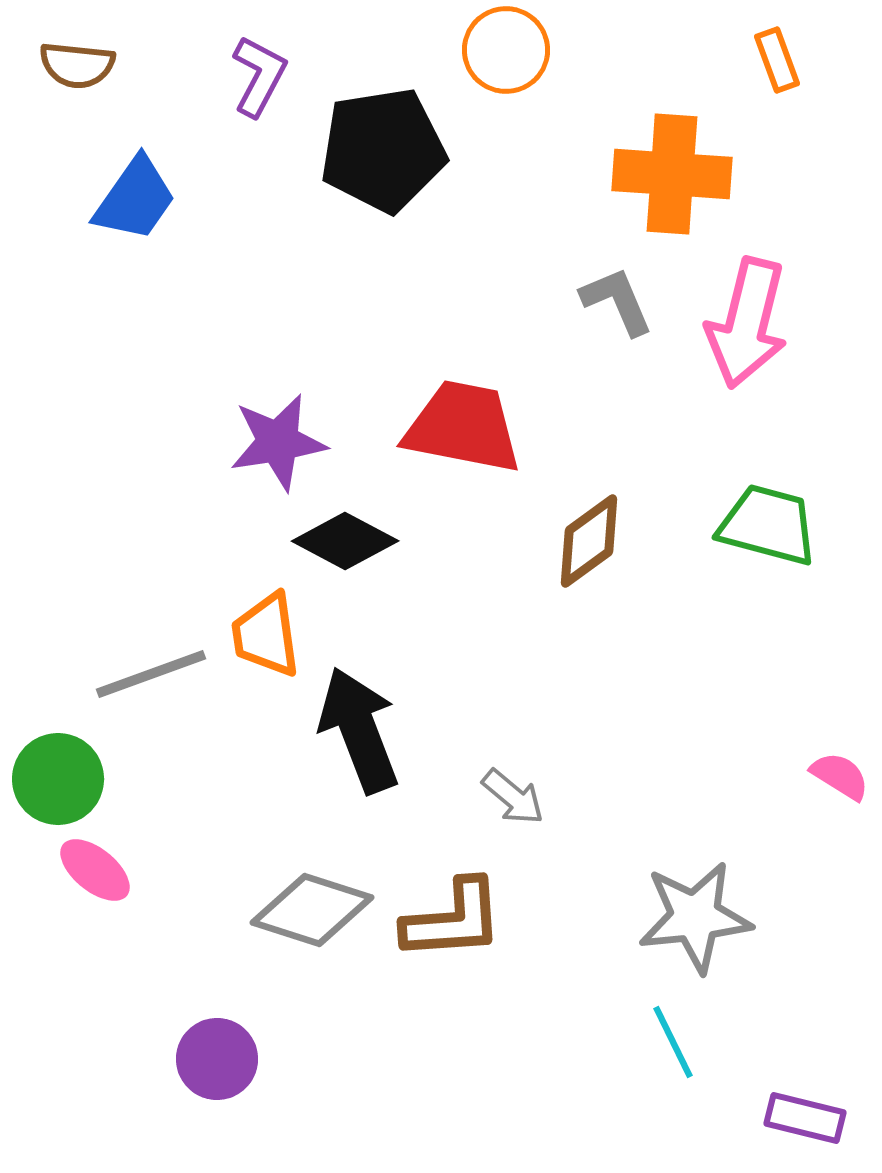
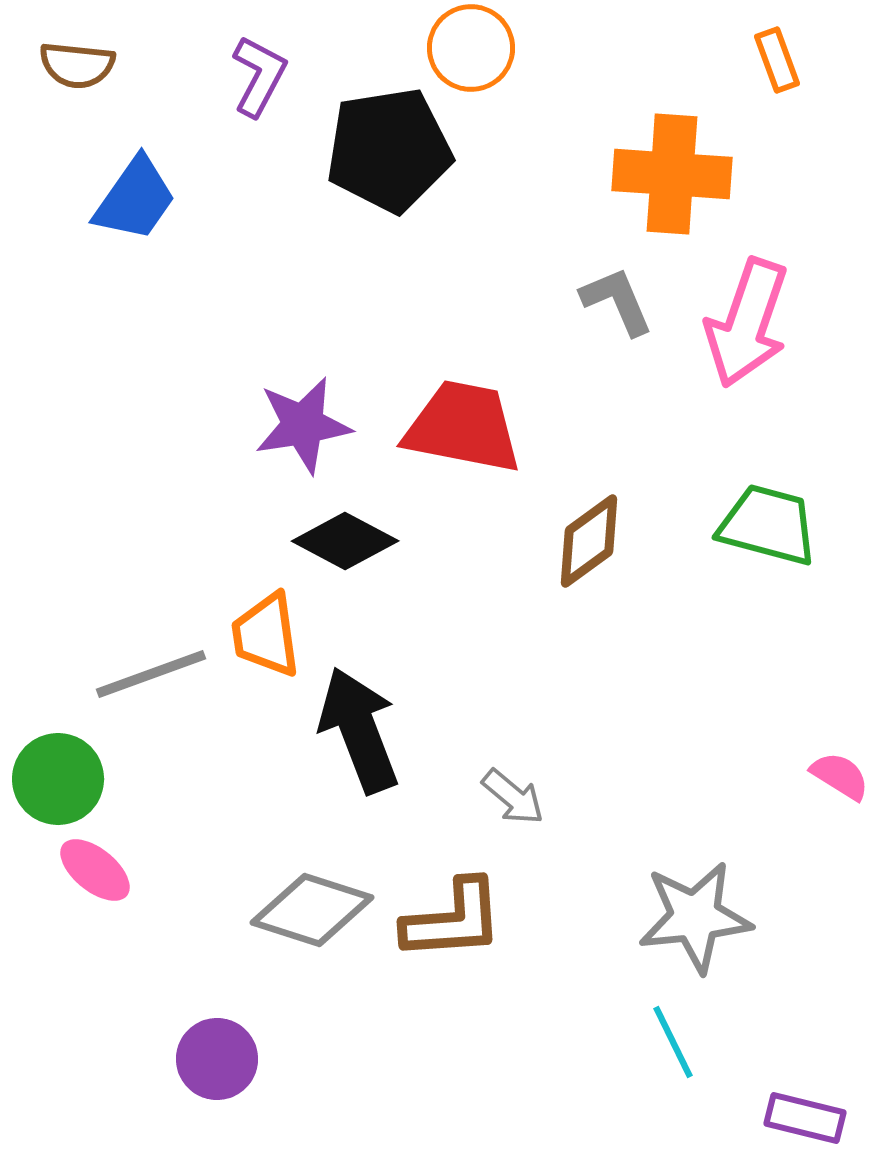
orange circle: moved 35 px left, 2 px up
black pentagon: moved 6 px right
pink arrow: rotated 5 degrees clockwise
purple star: moved 25 px right, 17 px up
